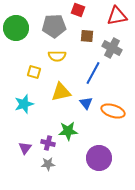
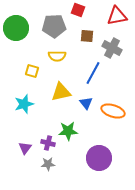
yellow square: moved 2 px left, 1 px up
